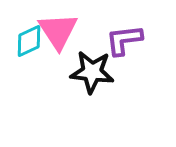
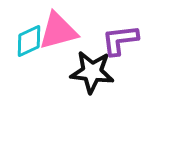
pink triangle: rotated 48 degrees clockwise
purple L-shape: moved 4 px left
